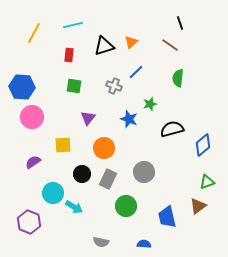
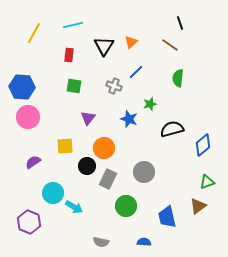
black triangle: rotated 40 degrees counterclockwise
pink circle: moved 4 px left
yellow square: moved 2 px right, 1 px down
black circle: moved 5 px right, 8 px up
blue semicircle: moved 2 px up
